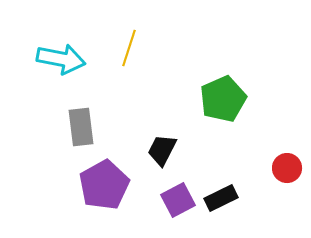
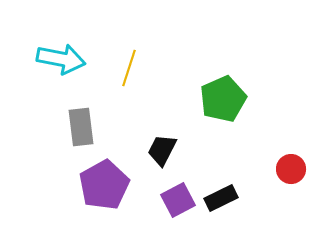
yellow line: moved 20 px down
red circle: moved 4 px right, 1 px down
